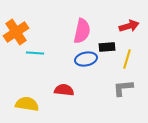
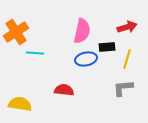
red arrow: moved 2 px left, 1 px down
yellow semicircle: moved 7 px left
